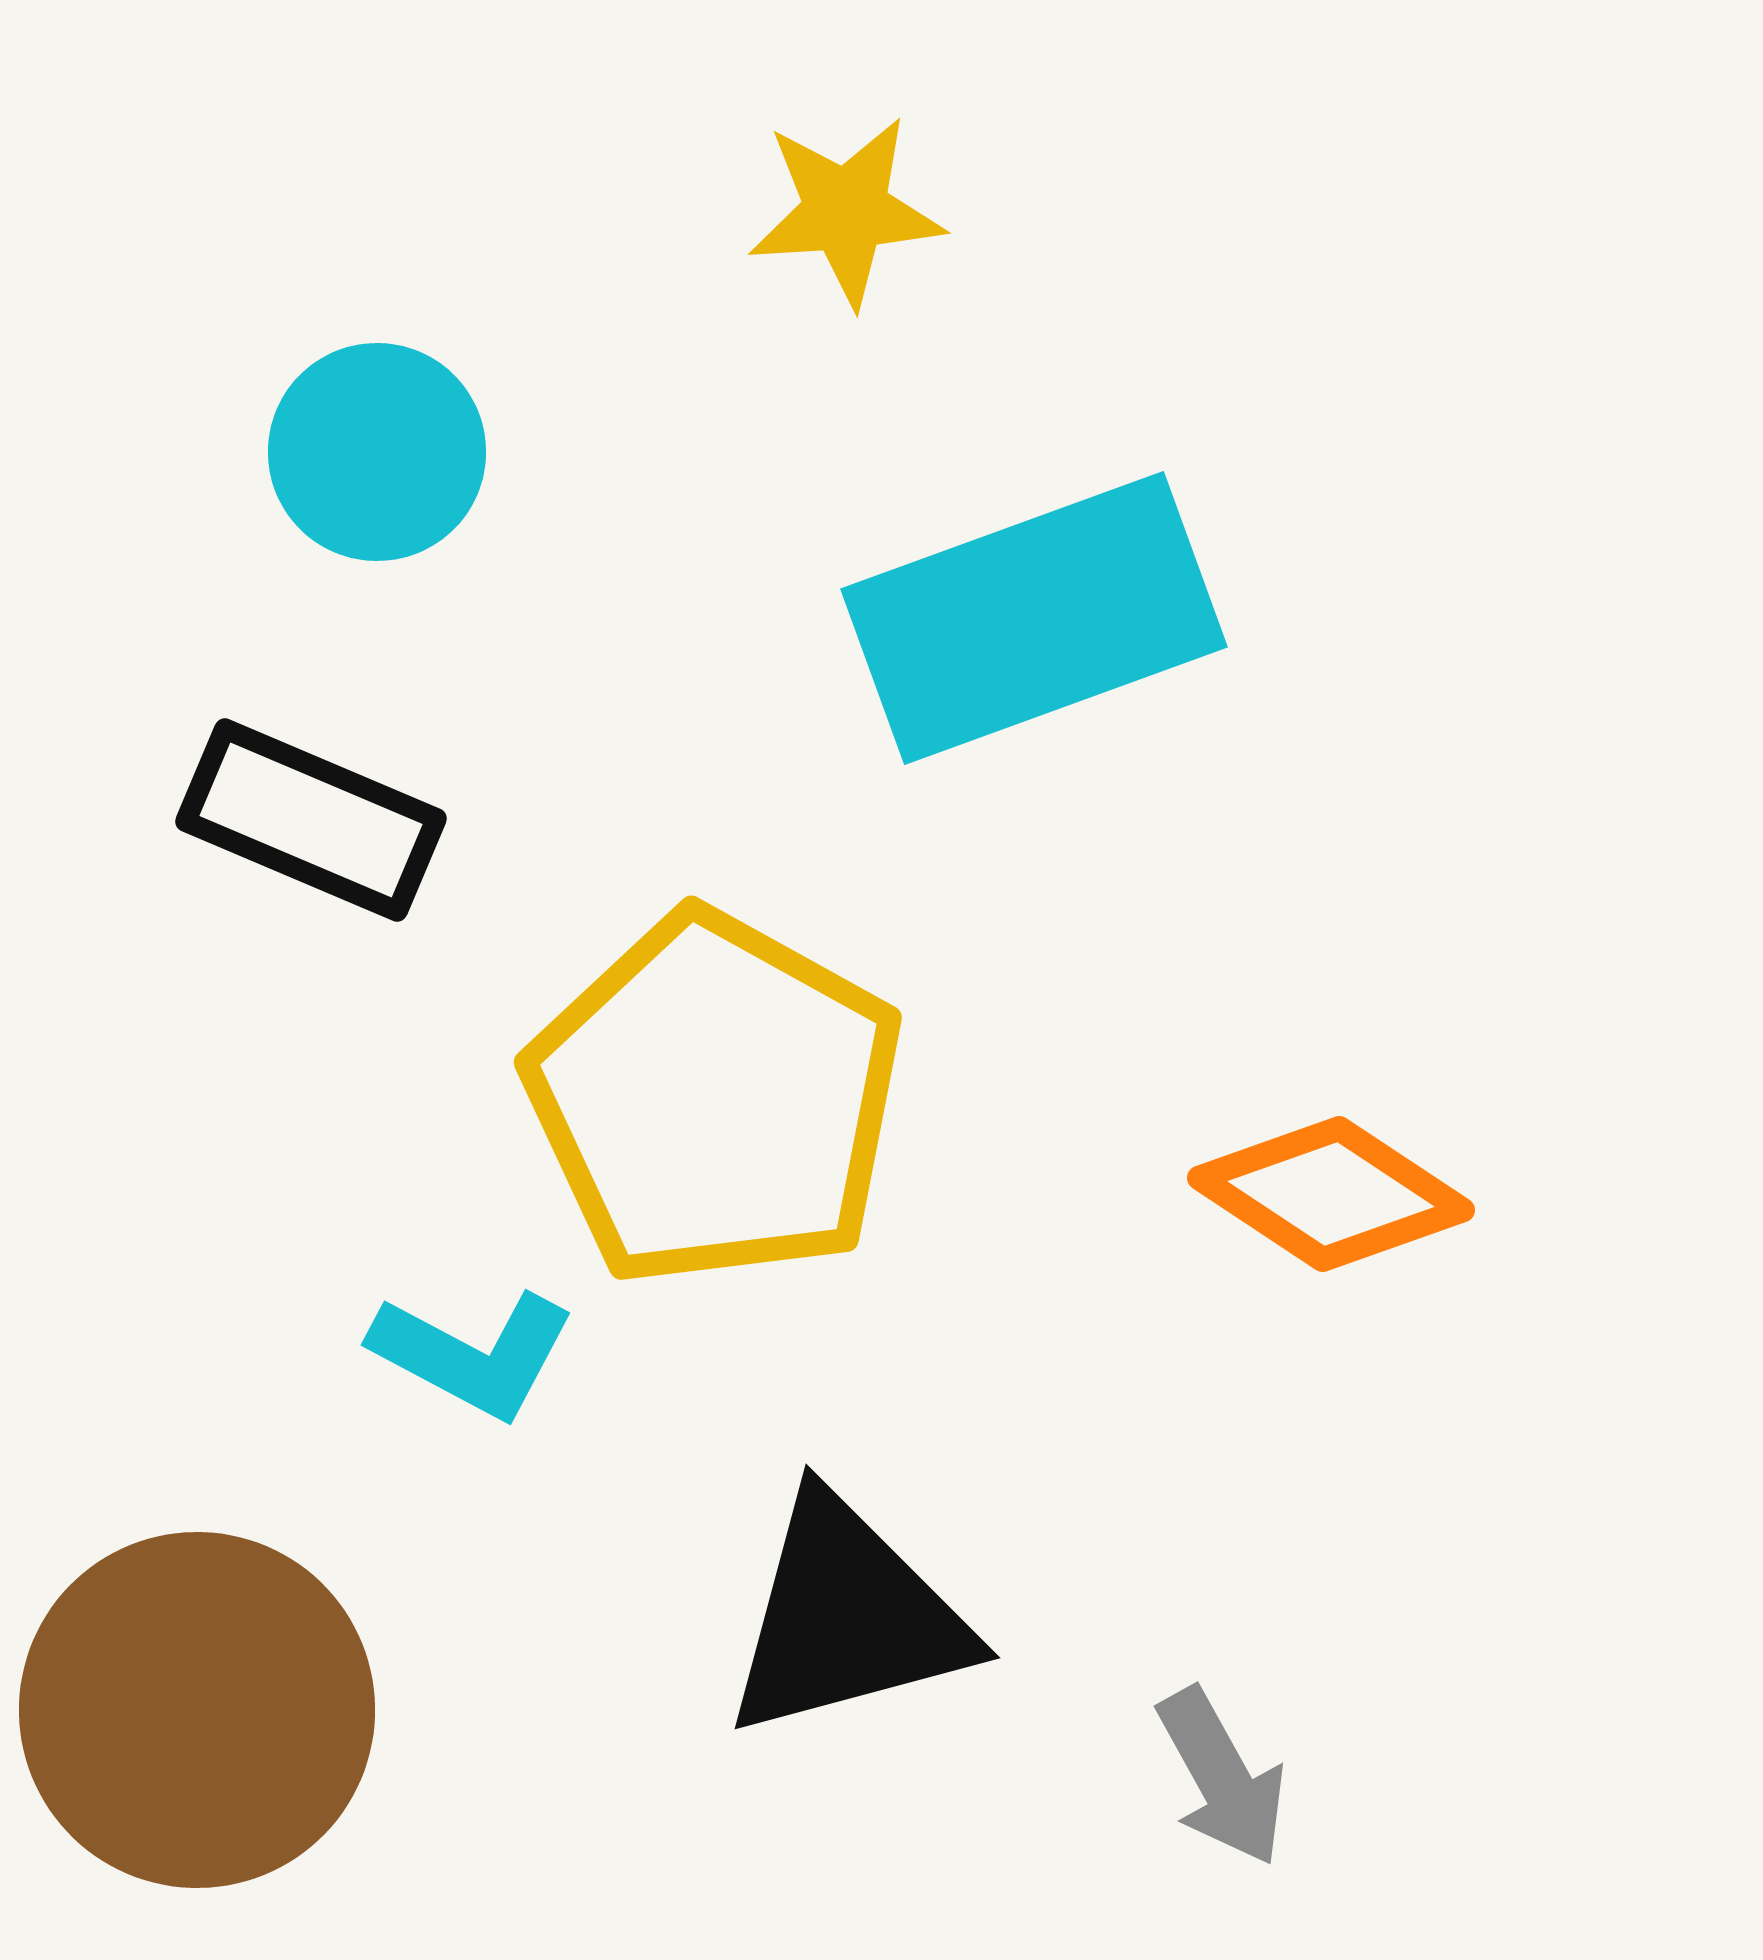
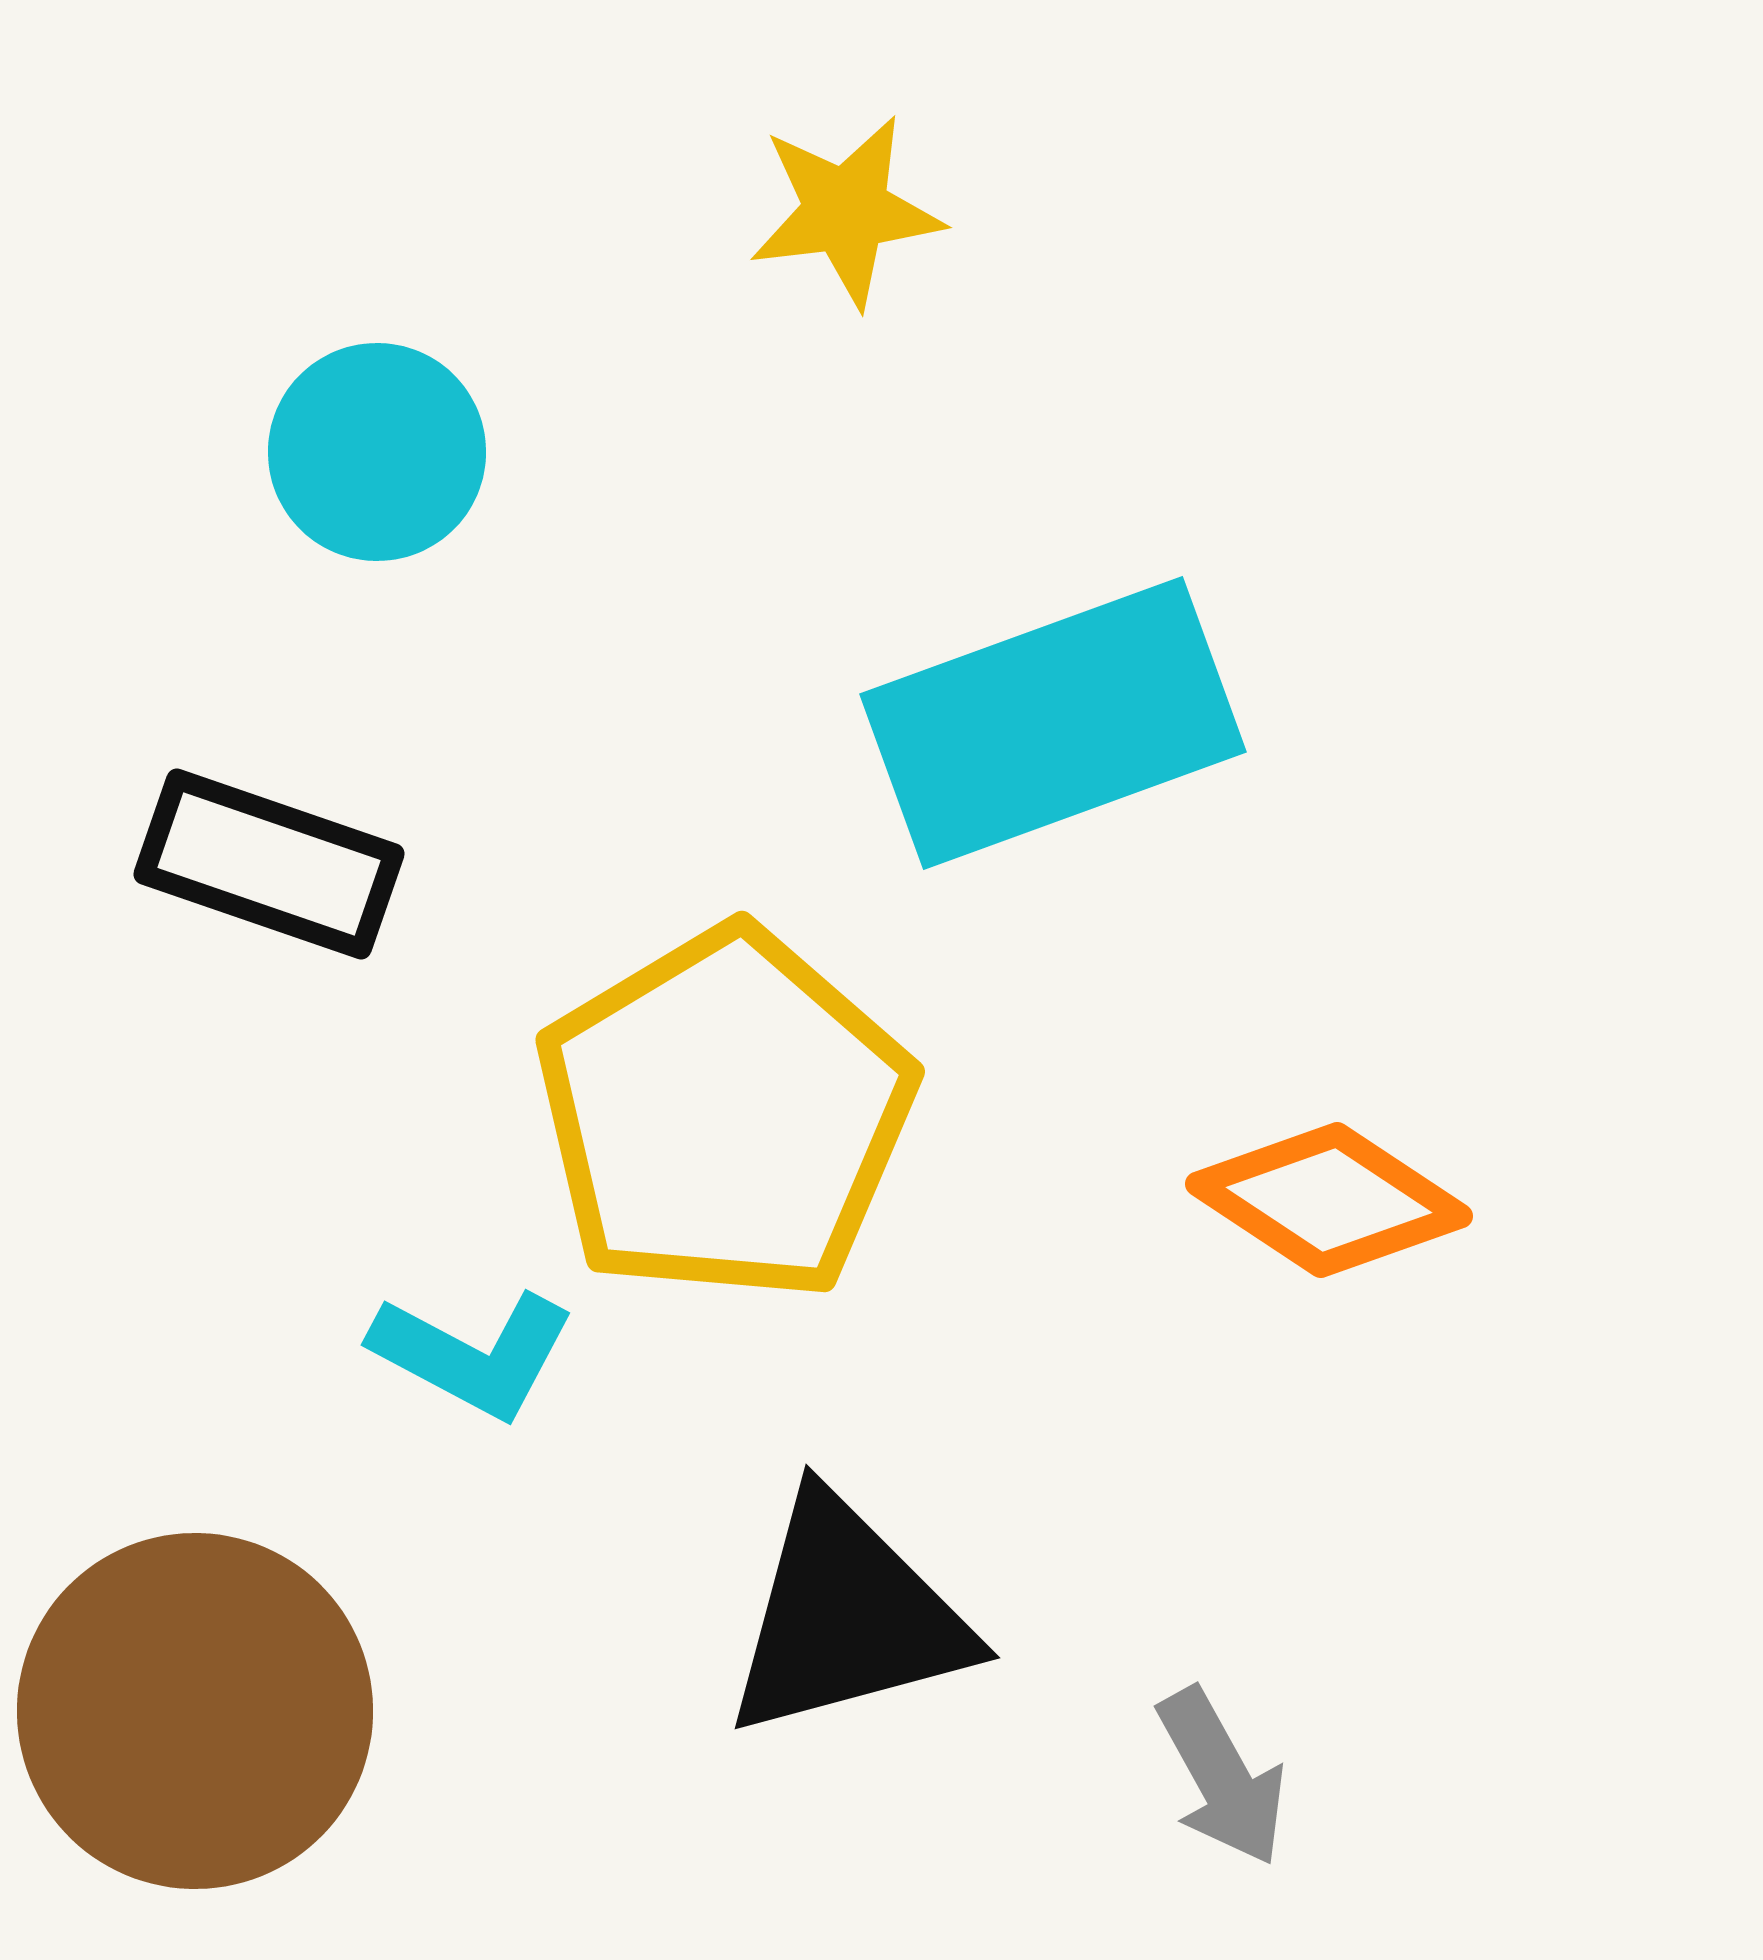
yellow star: rotated 3 degrees counterclockwise
cyan rectangle: moved 19 px right, 105 px down
black rectangle: moved 42 px left, 44 px down; rotated 4 degrees counterclockwise
yellow pentagon: moved 10 px right, 16 px down; rotated 12 degrees clockwise
orange diamond: moved 2 px left, 6 px down
brown circle: moved 2 px left, 1 px down
